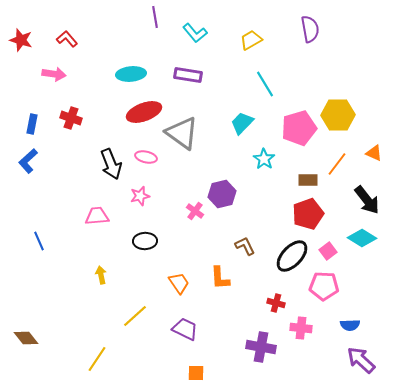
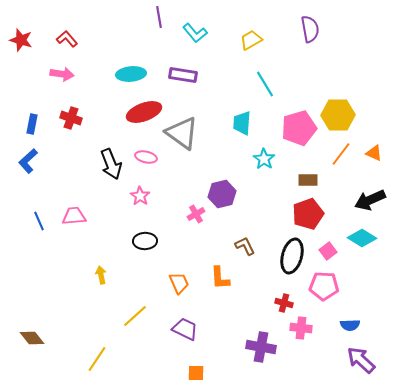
purple line at (155, 17): moved 4 px right
pink arrow at (54, 74): moved 8 px right
purple rectangle at (188, 75): moved 5 px left
cyan trapezoid at (242, 123): rotated 40 degrees counterclockwise
orange line at (337, 164): moved 4 px right, 10 px up
pink star at (140, 196): rotated 24 degrees counterclockwise
black arrow at (367, 200): moved 3 px right; rotated 104 degrees clockwise
pink cross at (195, 211): moved 1 px right, 3 px down; rotated 24 degrees clockwise
pink trapezoid at (97, 216): moved 23 px left
blue line at (39, 241): moved 20 px up
black ellipse at (292, 256): rotated 28 degrees counterclockwise
orange trapezoid at (179, 283): rotated 10 degrees clockwise
red cross at (276, 303): moved 8 px right
brown diamond at (26, 338): moved 6 px right
